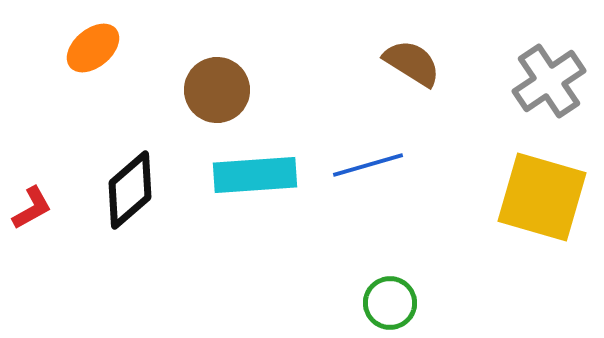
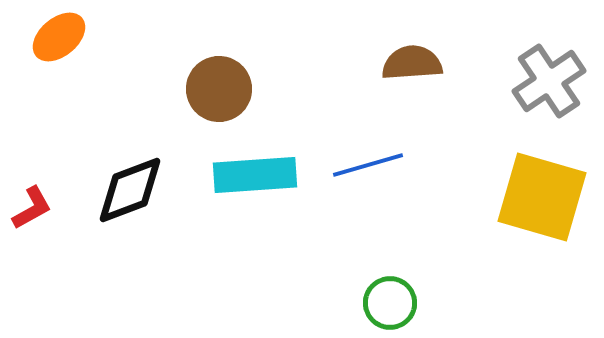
orange ellipse: moved 34 px left, 11 px up
brown semicircle: rotated 36 degrees counterclockwise
brown circle: moved 2 px right, 1 px up
black diamond: rotated 20 degrees clockwise
